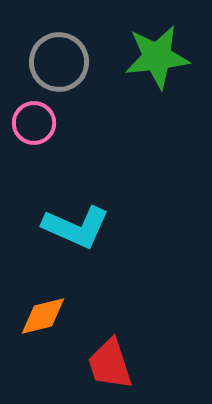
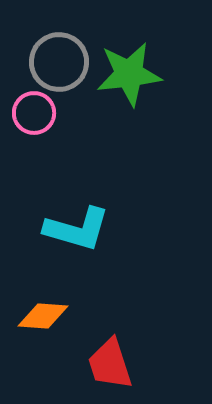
green star: moved 28 px left, 17 px down
pink circle: moved 10 px up
cyan L-shape: moved 1 px right, 2 px down; rotated 8 degrees counterclockwise
orange diamond: rotated 18 degrees clockwise
